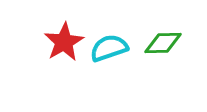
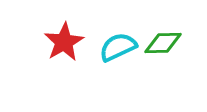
cyan semicircle: moved 9 px right, 1 px up; rotated 6 degrees counterclockwise
